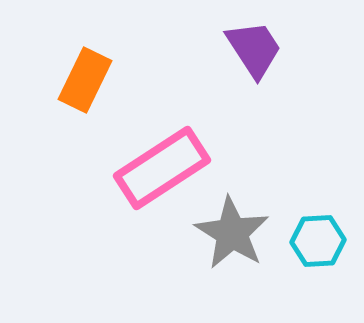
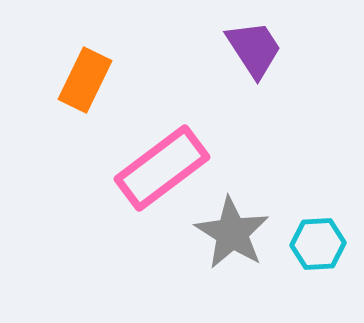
pink rectangle: rotated 4 degrees counterclockwise
cyan hexagon: moved 3 px down
